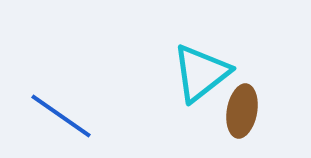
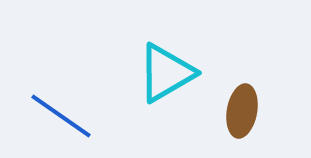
cyan triangle: moved 35 px left; rotated 8 degrees clockwise
